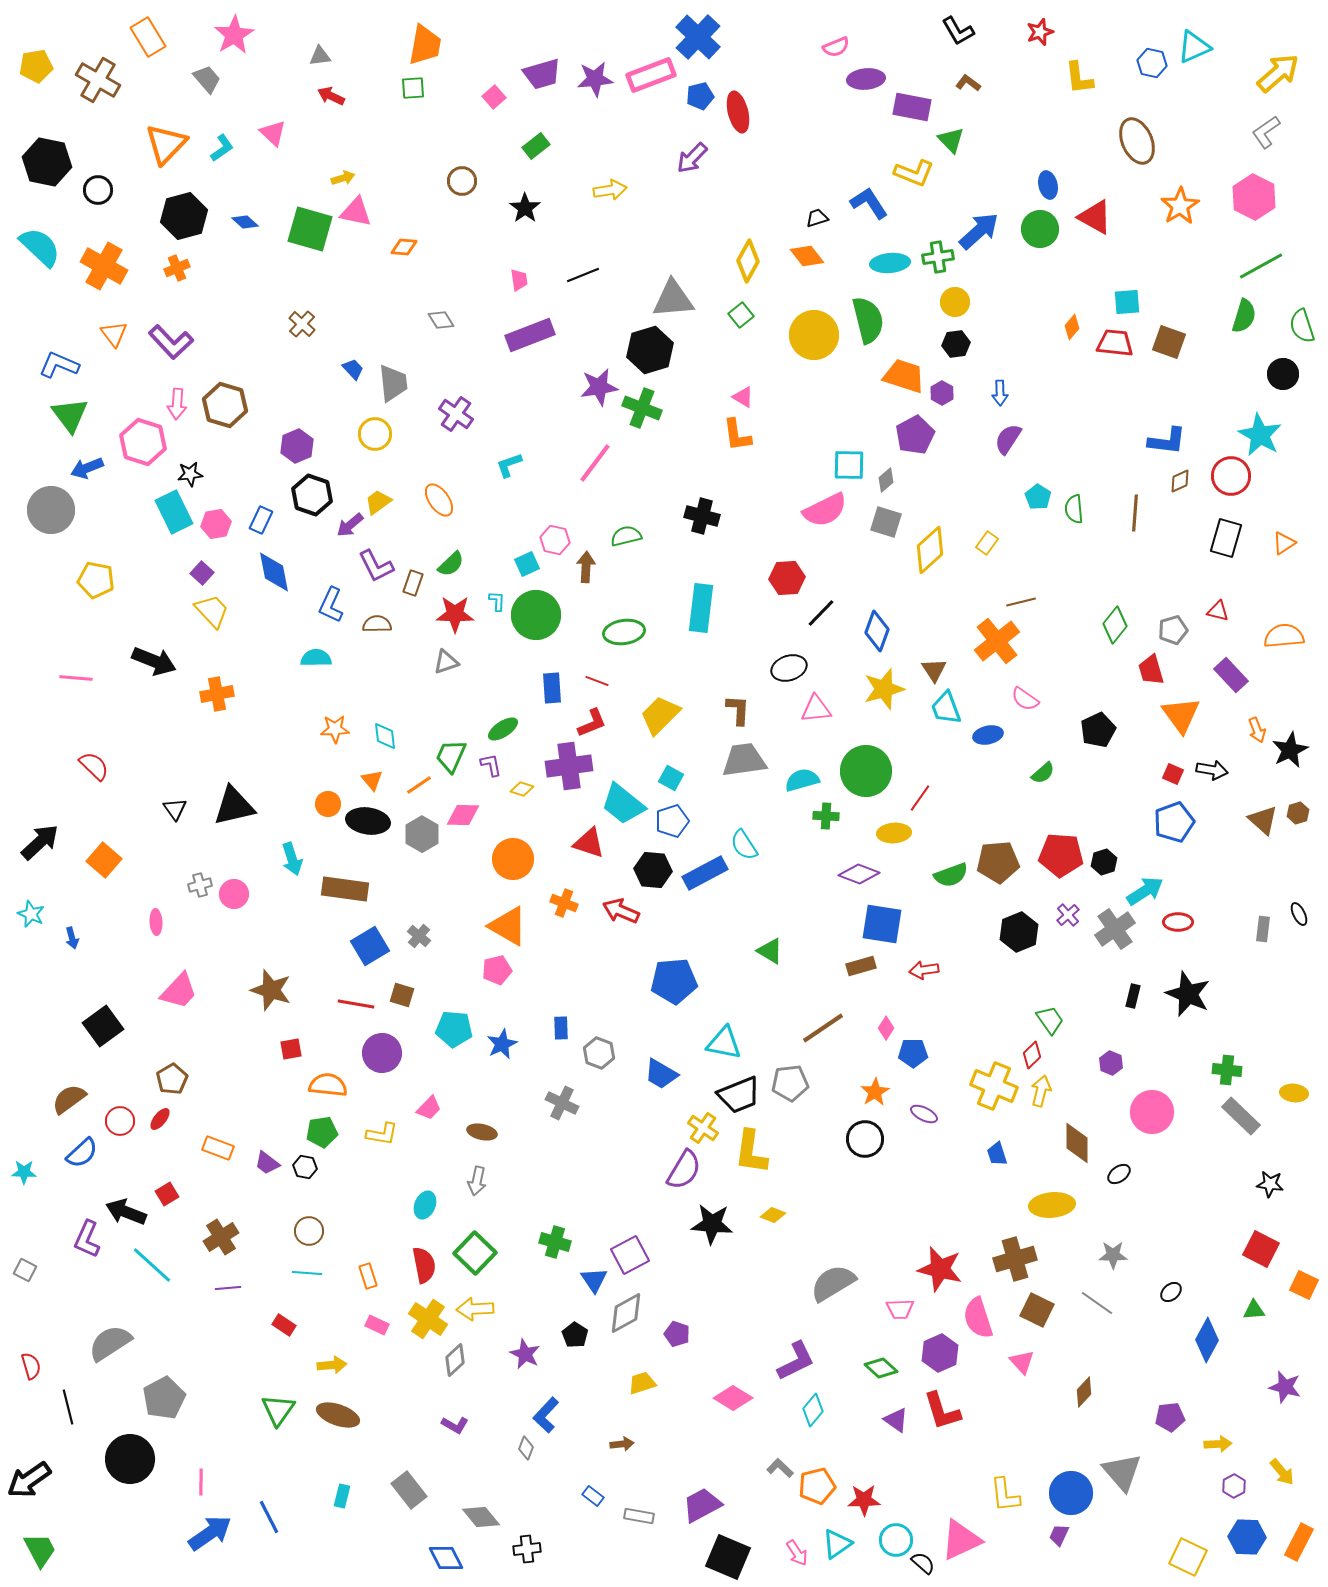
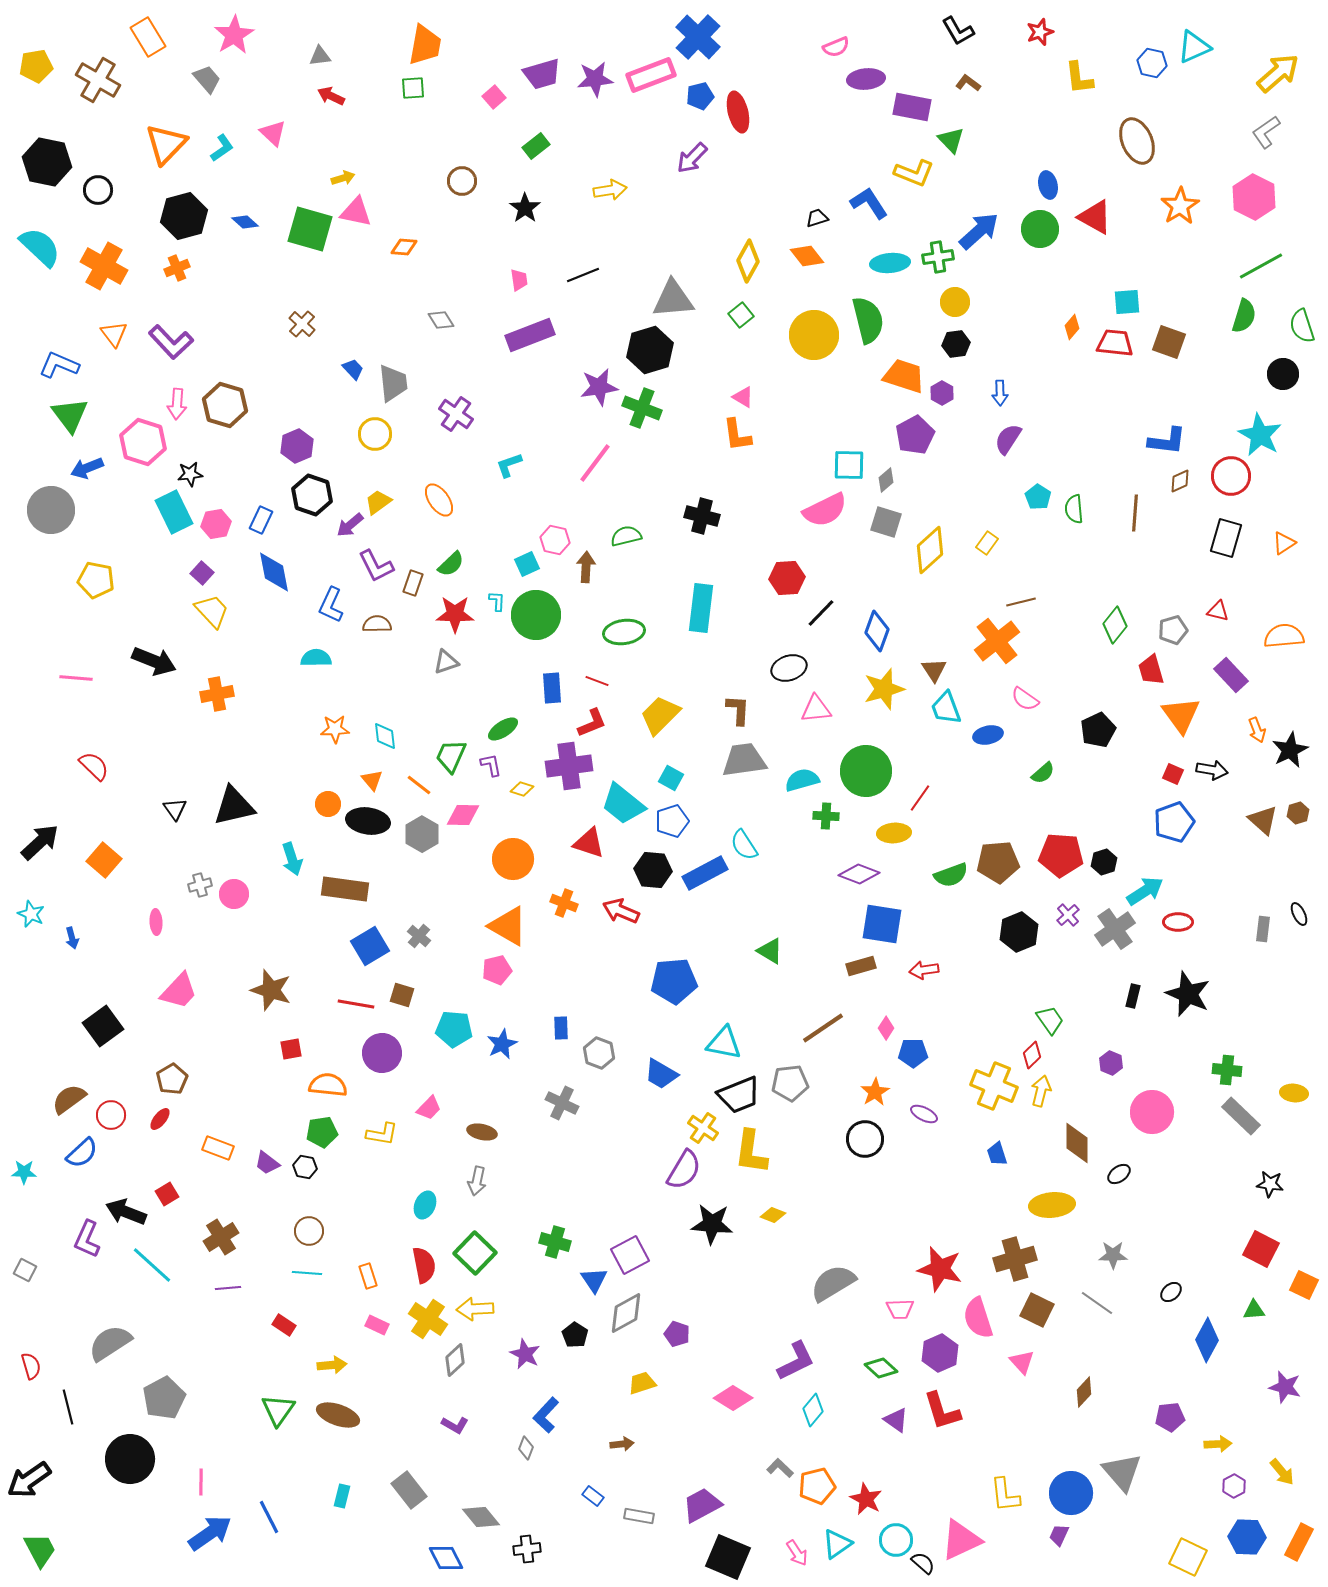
orange line at (419, 785): rotated 72 degrees clockwise
red circle at (120, 1121): moved 9 px left, 6 px up
red star at (864, 1500): moved 2 px right, 1 px up; rotated 28 degrees clockwise
